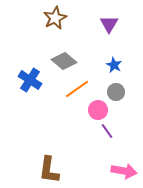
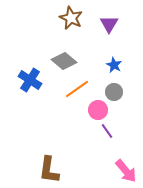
brown star: moved 16 px right; rotated 20 degrees counterclockwise
gray circle: moved 2 px left
pink arrow: moved 2 px right; rotated 40 degrees clockwise
